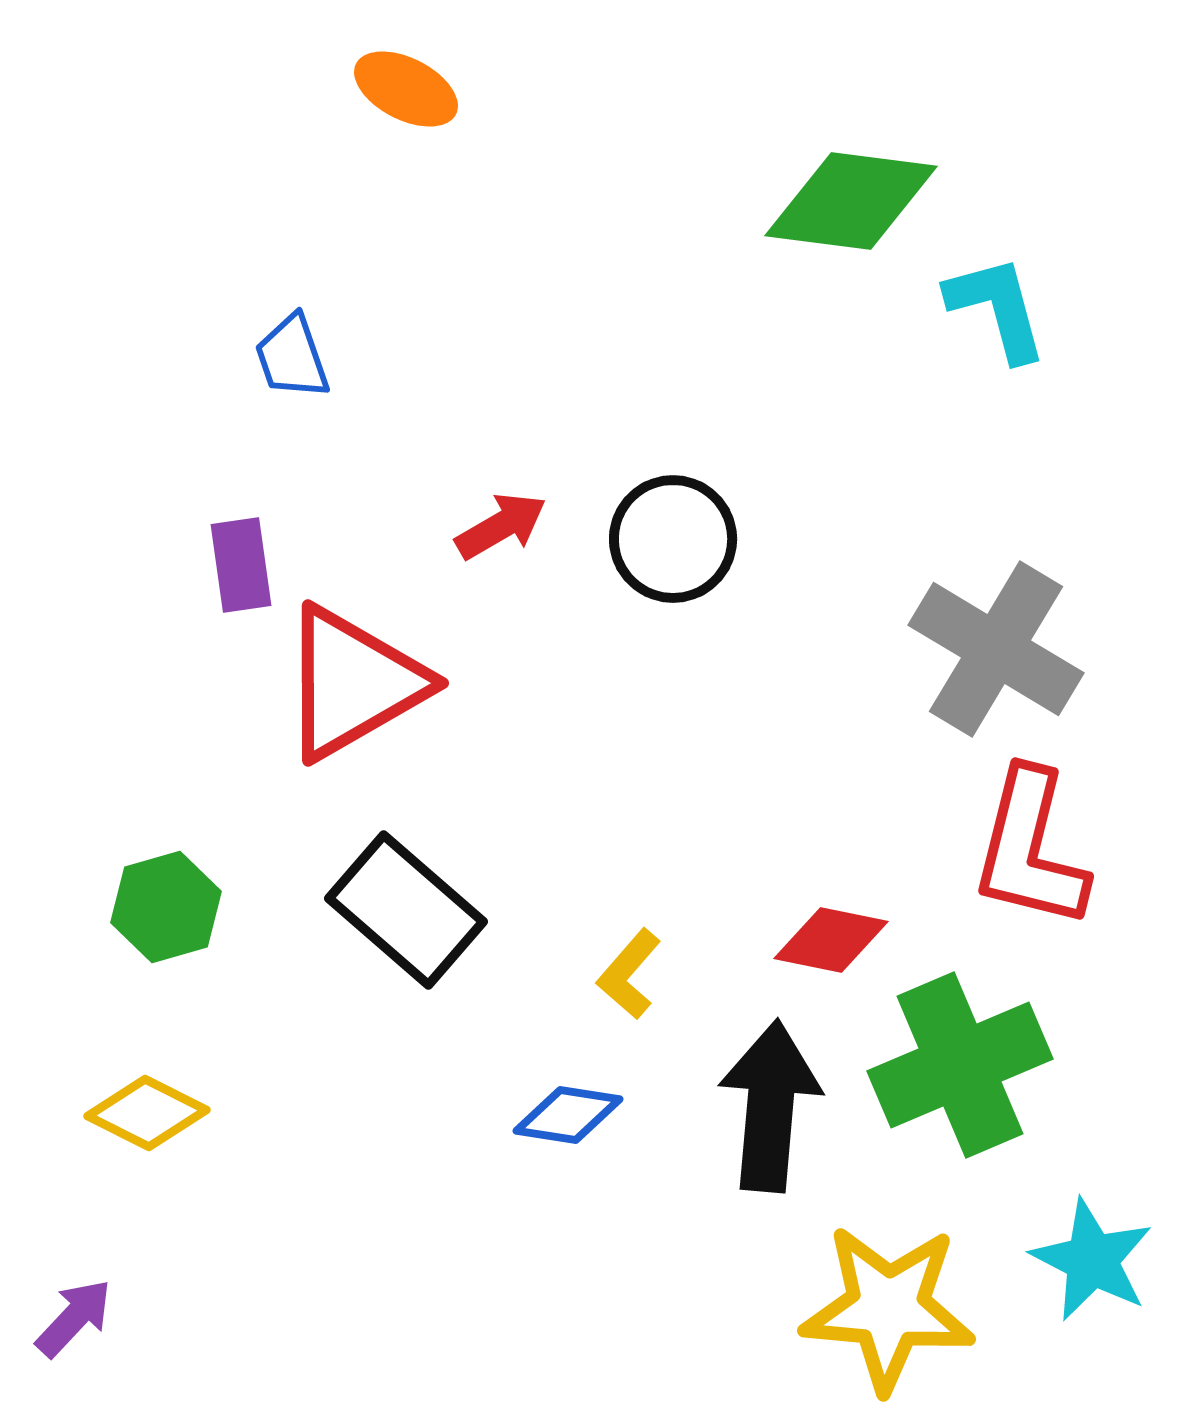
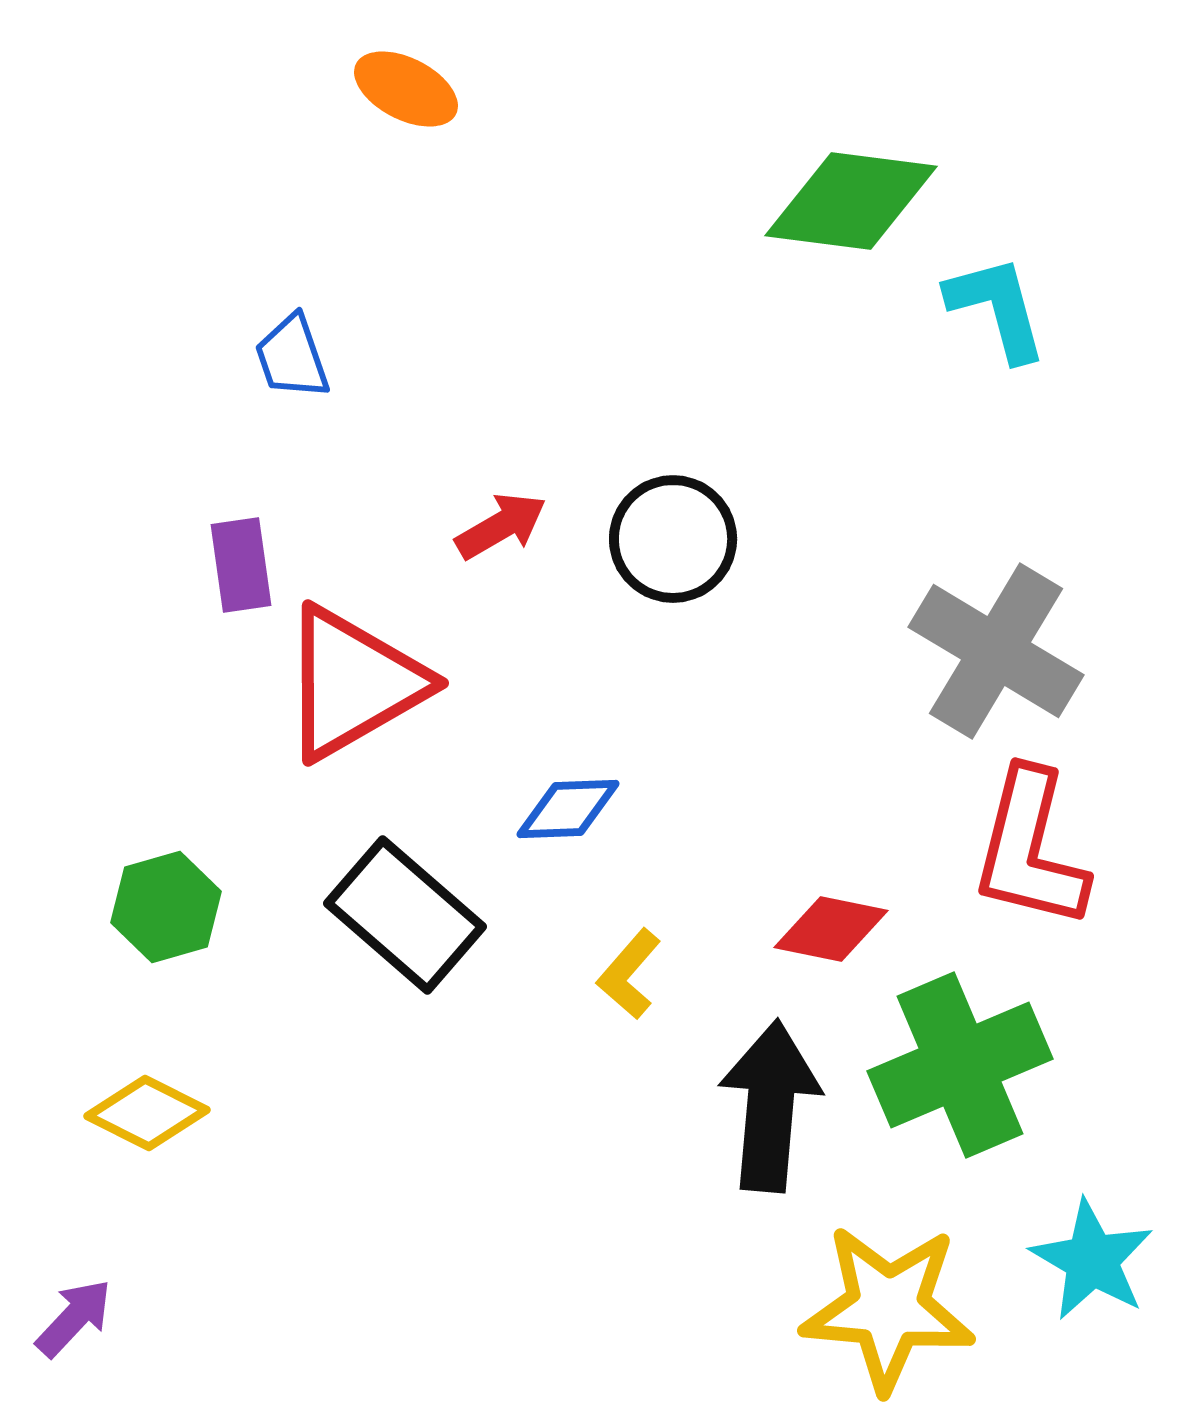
gray cross: moved 2 px down
black rectangle: moved 1 px left, 5 px down
red diamond: moved 11 px up
blue diamond: moved 306 px up; rotated 11 degrees counterclockwise
cyan star: rotated 3 degrees clockwise
